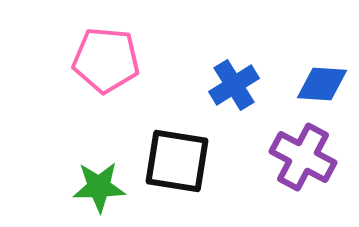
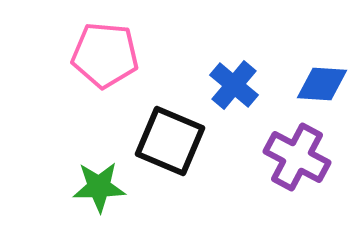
pink pentagon: moved 1 px left, 5 px up
blue cross: rotated 18 degrees counterclockwise
purple cross: moved 6 px left
black square: moved 7 px left, 20 px up; rotated 14 degrees clockwise
